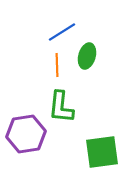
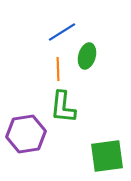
orange line: moved 1 px right, 4 px down
green L-shape: moved 2 px right
green square: moved 5 px right, 4 px down
